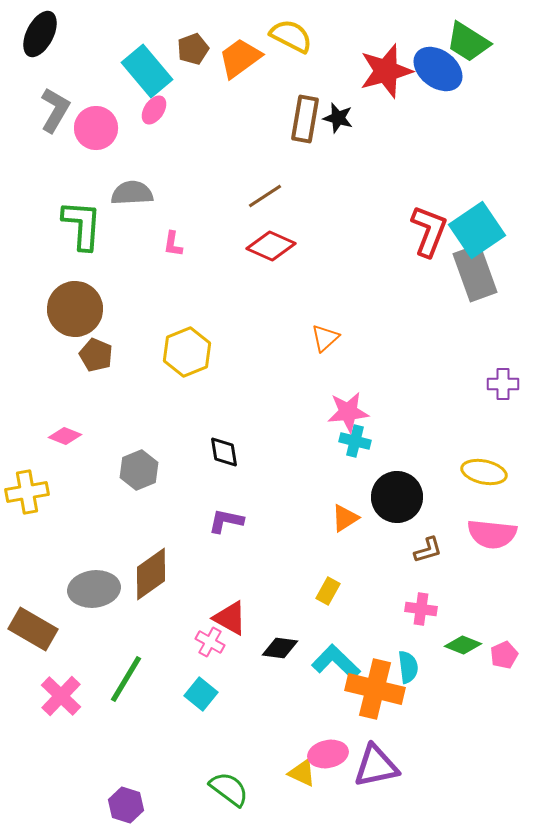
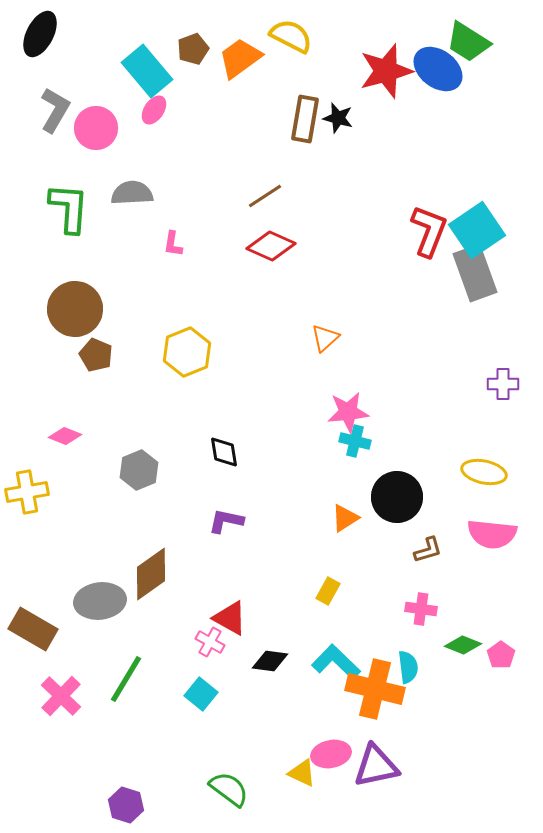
green L-shape at (82, 225): moved 13 px left, 17 px up
gray ellipse at (94, 589): moved 6 px right, 12 px down
black diamond at (280, 648): moved 10 px left, 13 px down
pink pentagon at (504, 655): moved 3 px left; rotated 12 degrees counterclockwise
pink ellipse at (328, 754): moved 3 px right
